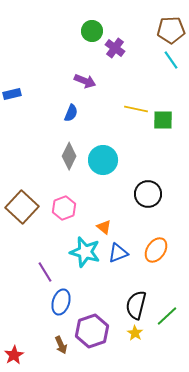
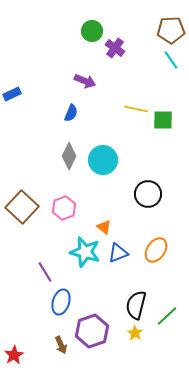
blue rectangle: rotated 12 degrees counterclockwise
